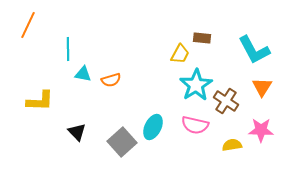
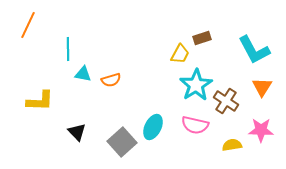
brown rectangle: rotated 24 degrees counterclockwise
